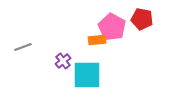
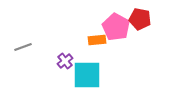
red pentagon: moved 2 px left
pink pentagon: moved 4 px right
purple cross: moved 2 px right
